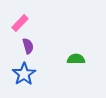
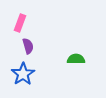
pink rectangle: rotated 24 degrees counterclockwise
blue star: moved 1 px left
